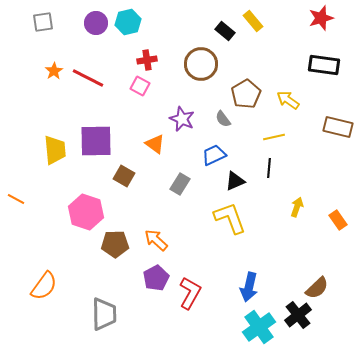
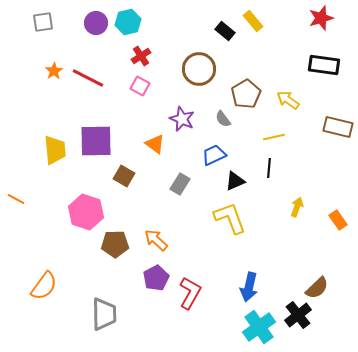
red cross at (147, 60): moved 6 px left, 4 px up; rotated 24 degrees counterclockwise
brown circle at (201, 64): moved 2 px left, 5 px down
